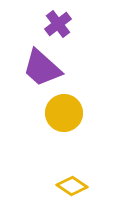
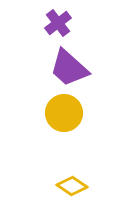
purple cross: moved 1 px up
purple trapezoid: moved 27 px right
